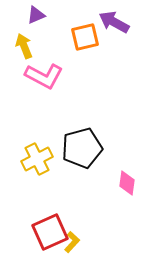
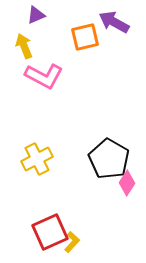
black pentagon: moved 27 px right, 11 px down; rotated 27 degrees counterclockwise
pink diamond: rotated 25 degrees clockwise
